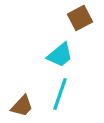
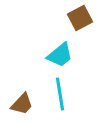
cyan line: rotated 28 degrees counterclockwise
brown trapezoid: moved 2 px up
